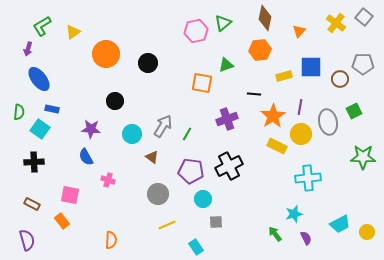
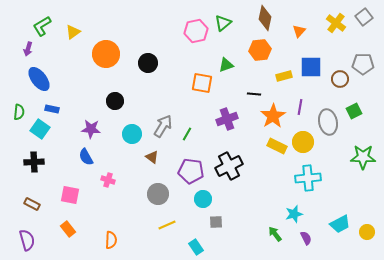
gray square at (364, 17): rotated 12 degrees clockwise
yellow circle at (301, 134): moved 2 px right, 8 px down
orange rectangle at (62, 221): moved 6 px right, 8 px down
